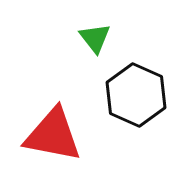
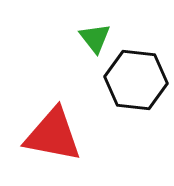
black hexagon: moved 15 px up; rotated 18 degrees counterclockwise
